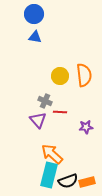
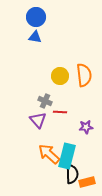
blue circle: moved 2 px right, 3 px down
orange arrow: moved 3 px left
cyan rectangle: moved 18 px right, 19 px up
black semicircle: moved 4 px right, 7 px up; rotated 72 degrees counterclockwise
